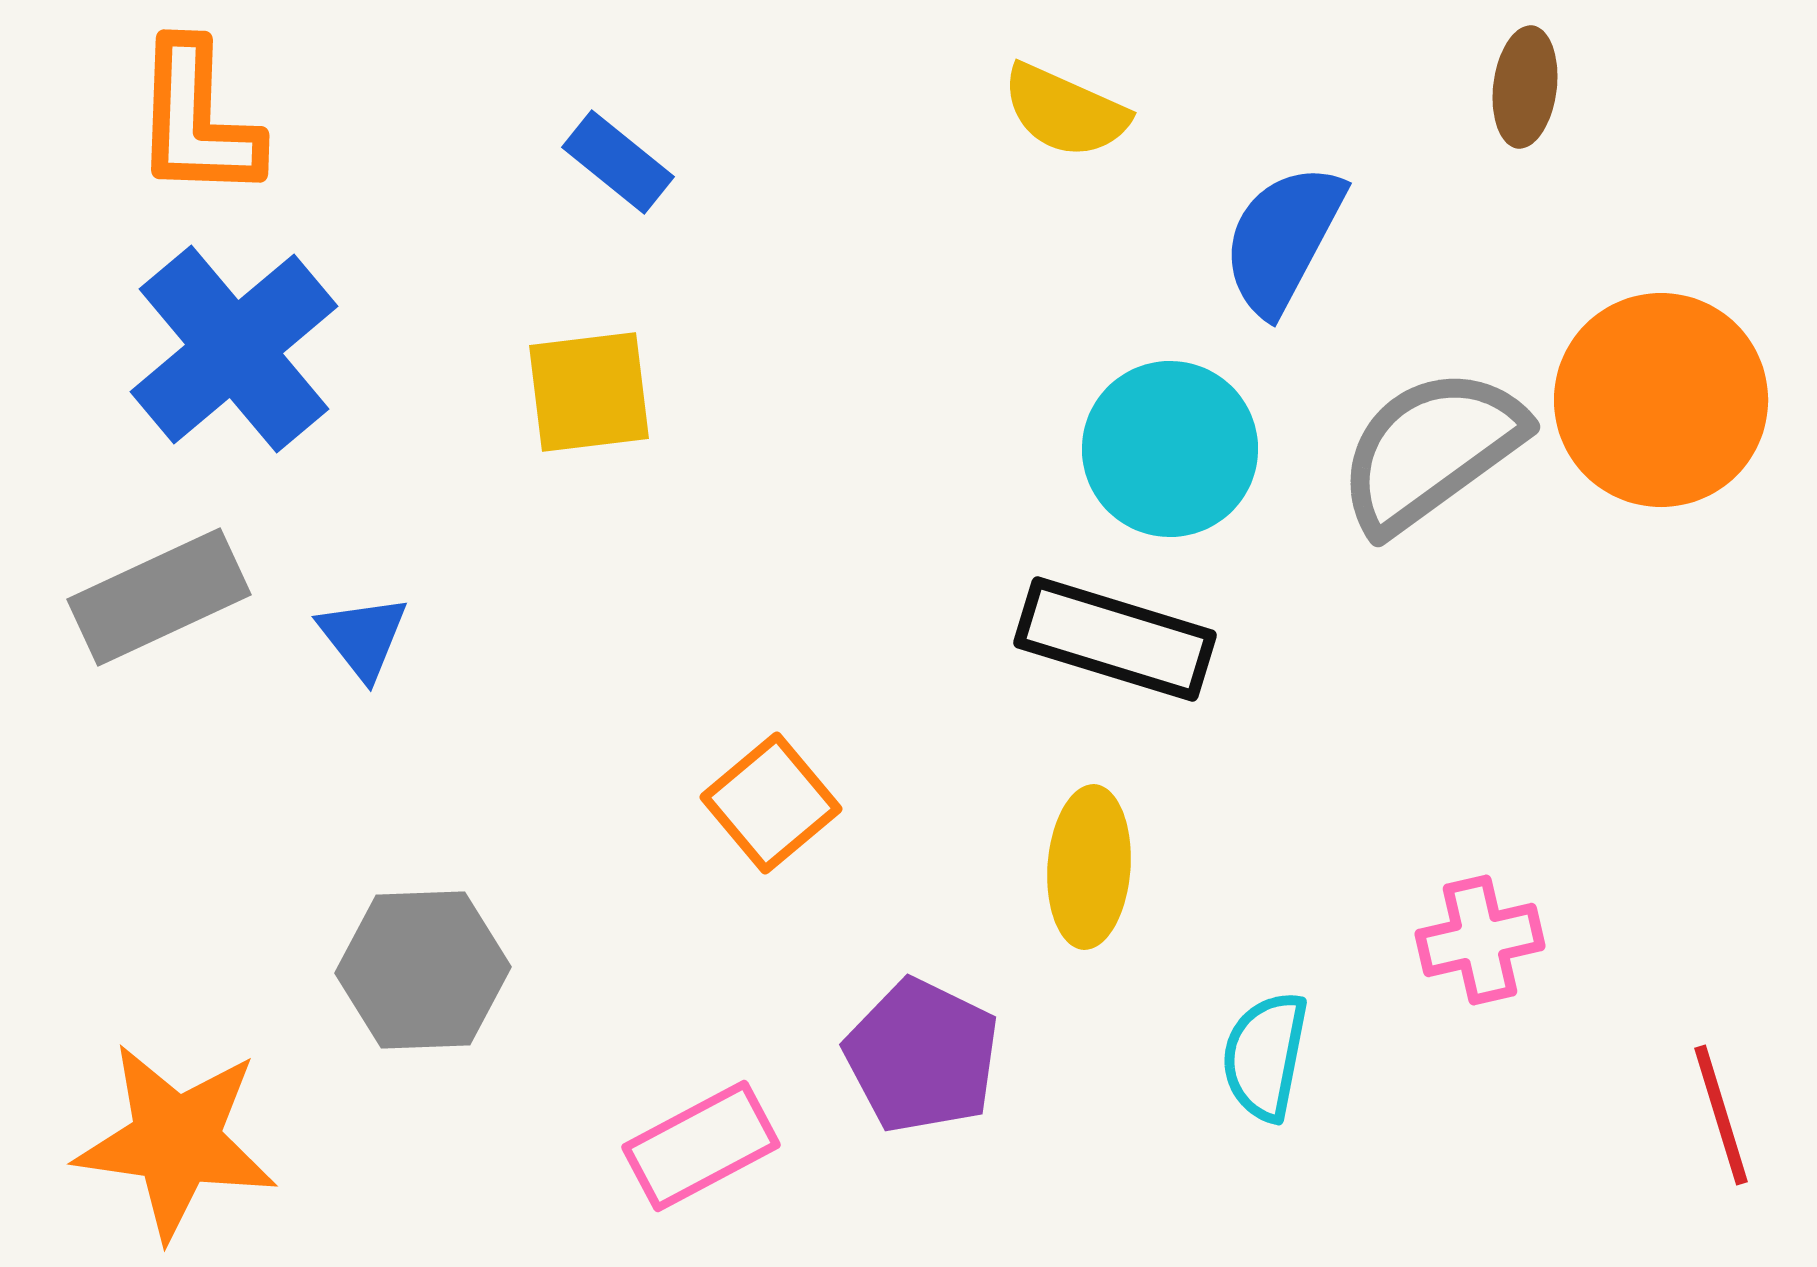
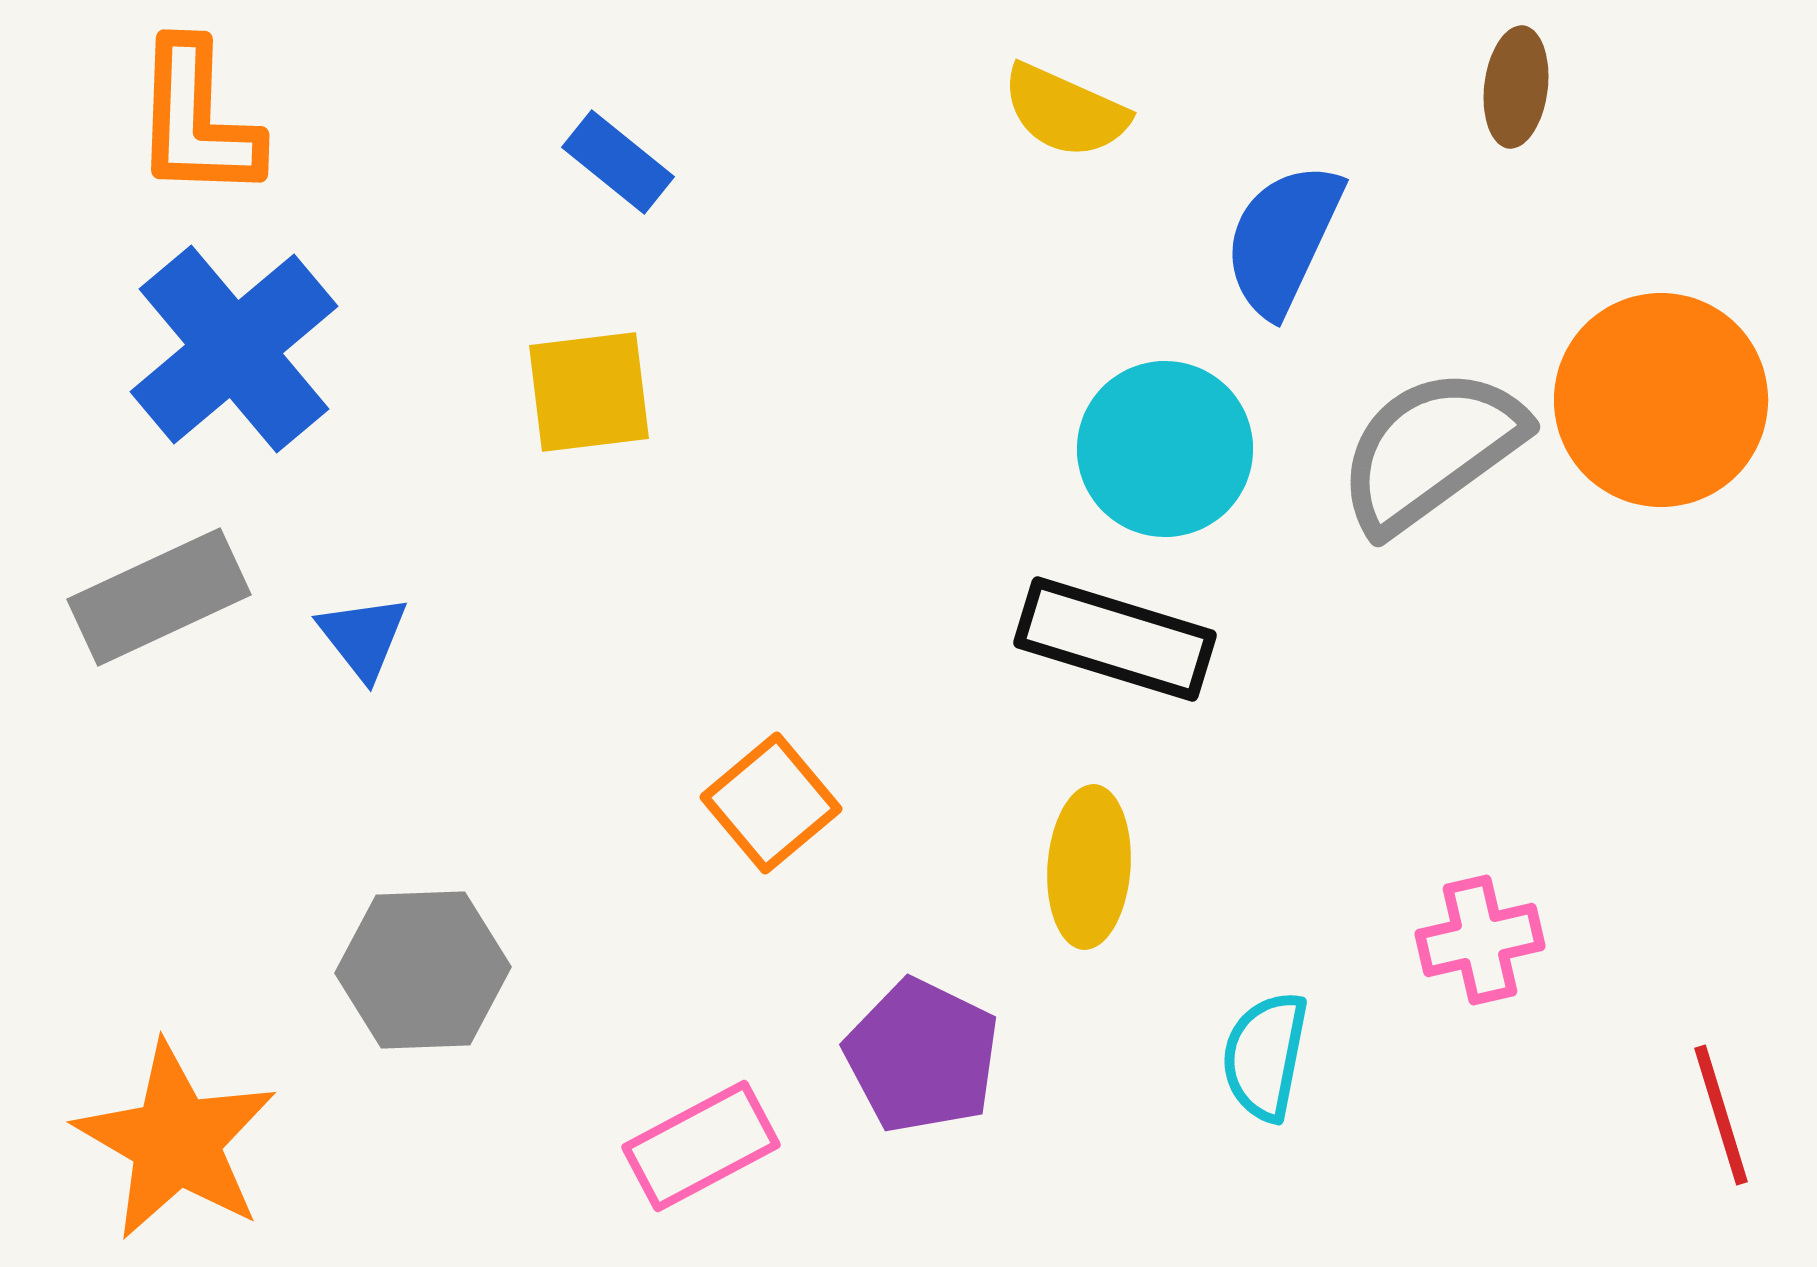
brown ellipse: moved 9 px left
blue semicircle: rotated 3 degrees counterclockwise
cyan circle: moved 5 px left
orange star: rotated 22 degrees clockwise
